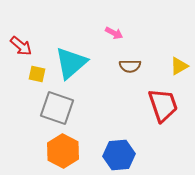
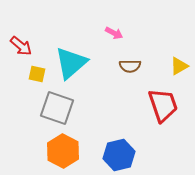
blue hexagon: rotated 8 degrees counterclockwise
